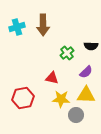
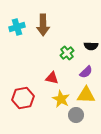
yellow star: rotated 24 degrees clockwise
